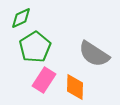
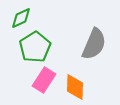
gray semicircle: moved 10 px up; rotated 100 degrees counterclockwise
